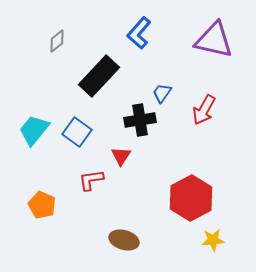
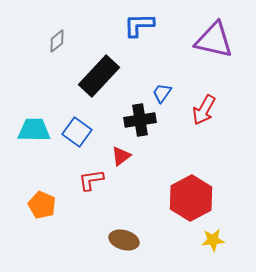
blue L-shape: moved 8 px up; rotated 48 degrees clockwise
cyan trapezoid: rotated 52 degrees clockwise
red triangle: rotated 20 degrees clockwise
